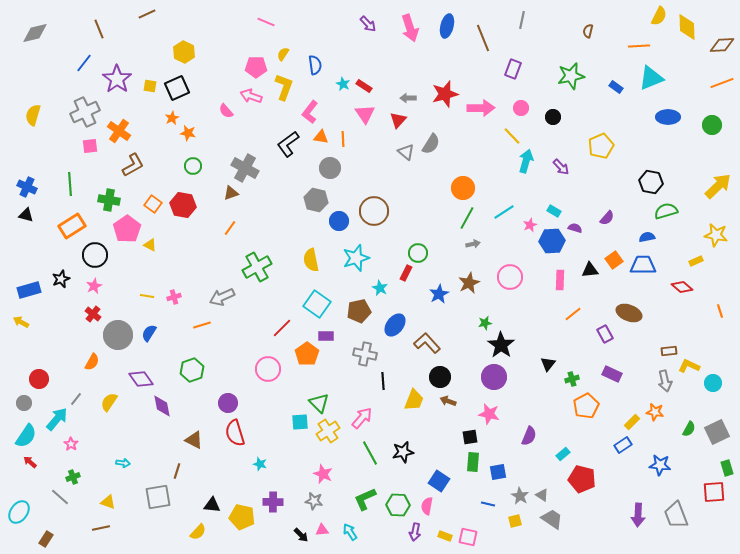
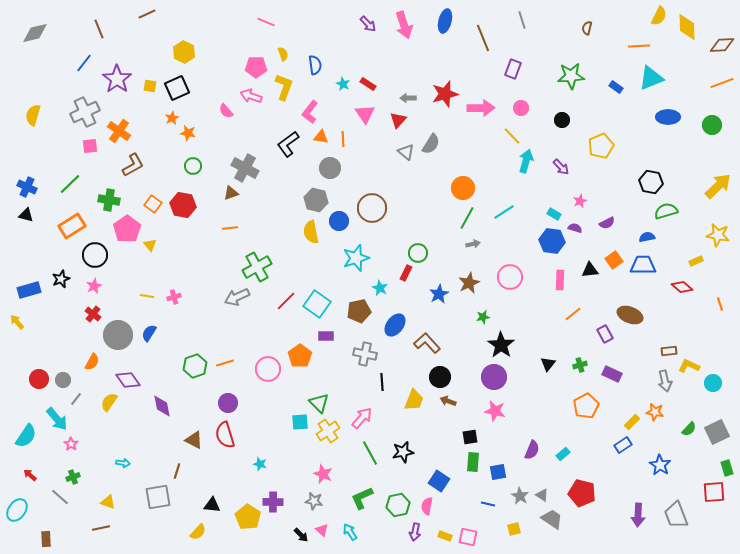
gray line at (522, 20): rotated 30 degrees counterclockwise
blue ellipse at (447, 26): moved 2 px left, 5 px up
pink arrow at (410, 28): moved 6 px left, 3 px up
brown semicircle at (588, 31): moved 1 px left, 3 px up
yellow semicircle at (283, 54): rotated 128 degrees clockwise
green star at (571, 76): rotated 8 degrees clockwise
red rectangle at (364, 86): moved 4 px right, 2 px up
black circle at (553, 117): moved 9 px right, 3 px down
green line at (70, 184): rotated 50 degrees clockwise
brown circle at (374, 211): moved 2 px left, 3 px up
cyan rectangle at (554, 211): moved 3 px down
purple semicircle at (607, 218): moved 5 px down; rotated 21 degrees clockwise
pink star at (530, 225): moved 50 px right, 24 px up
orange line at (230, 228): rotated 49 degrees clockwise
yellow star at (716, 235): moved 2 px right
blue hexagon at (552, 241): rotated 10 degrees clockwise
yellow triangle at (150, 245): rotated 24 degrees clockwise
yellow semicircle at (311, 260): moved 28 px up
gray arrow at (222, 297): moved 15 px right
orange line at (720, 311): moved 7 px up
brown ellipse at (629, 313): moved 1 px right, 2 px down
yellow arrow at (21, 322): moved 4 px left; rotated 21 degrees clockwise
green star at (485, 323): moved 2 px left, 6 px up
orange line at (202, 325): moved 23 px right, 38 px down
red line at (282, 328): moved 4 px right, 27 px up
orange pentagon at (307, 354): moved 7 px left, 2 px down
green hexagon at (192, 370): moved 3 px right, 4 px up
purple diamond at (141, 379): moved 13 px left, 1 px down
green cross at (572, 379): moved 8 px right, 14 px up
black line at (383, 381): moved 1 px left, 1 px down
gray circle at (24, 403): moved 39 px right, 23 px up
pink star at (489, 414): moved 6 px right, 3 px up
cyan arrow at (57, 419): rotated 100 degrees clockwise
green semicircle at (689, 429): rotated 14 degrees clockwise
red semicircle at (235, 433): moved 10 px left, 2 px down
purple semicircle at (529, 436): moved 3 px right, 14 px down
red arrow at (30, 462): moved 13 px down
blue star at (660, 465): rotated 25 degrees clockwise
red pentagon at (582, 479): moved 14 px down
green L-shape at (365, 499): moved 3 px left, 1 px up
green hexagon at (398, 505): rotated 15 degrees counterclockwise
cyan ellipse at (19, 512): moved 2 px left, 2 px up
yellow pentagon at (242, 517): moved 6 px right; rotated 20 degrees clockwise
yellow square at (515, 521): moved 1 px left, 8 px down
pink triangle at (322, 530): rotated 48 degrees clockwise
brown rectangle at (46, 539): rotated 35 degrees counterclockwise
